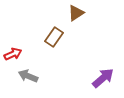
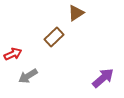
brown rectangle: rotated 12 degrees clockwise
gray arrow: rotated 54 degrees counterclockwise
